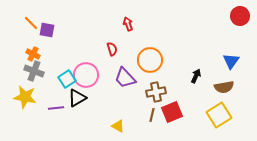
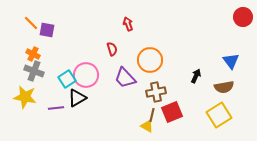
red circle: moved 3 px right, 1 px down
blue triangle: rotated 12 degrees counterclockwise
yellow triangle: moved 29 px right
